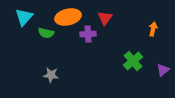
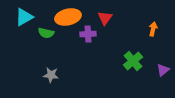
cyan triangle: rotated 18 degrees clockwise
